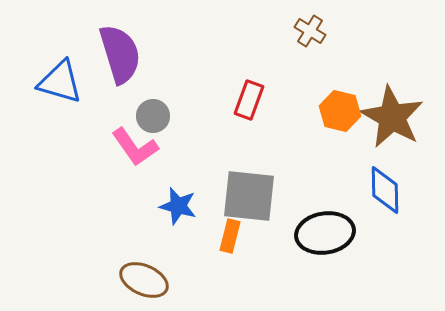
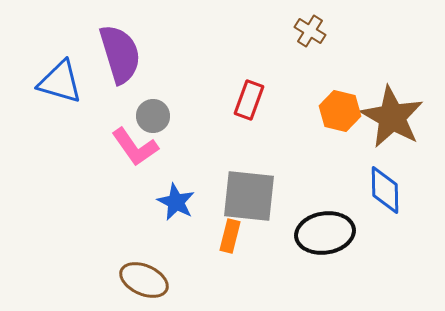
blue star: moved 2 px left, 4 px up; rotated 12 degrees clockwise
